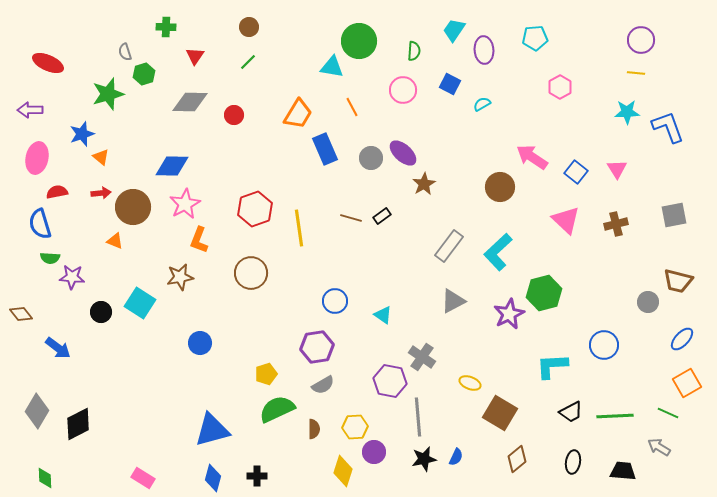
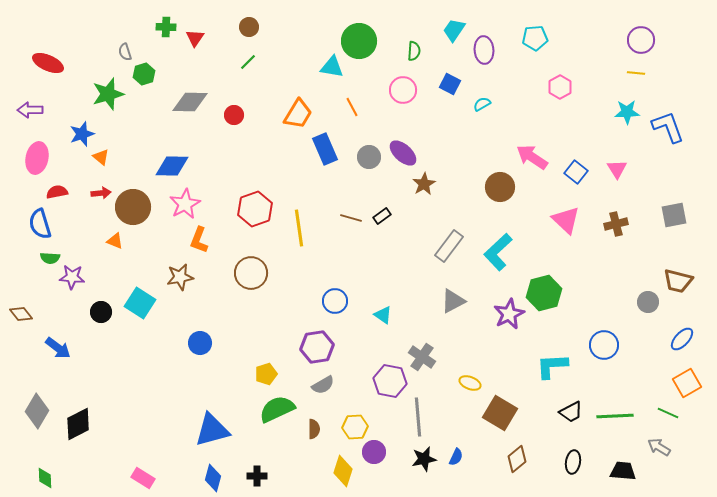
red triangle at (195, 56): moved 18 px up
gray circle at (371, 158): moved 2 px left, 1 px up
